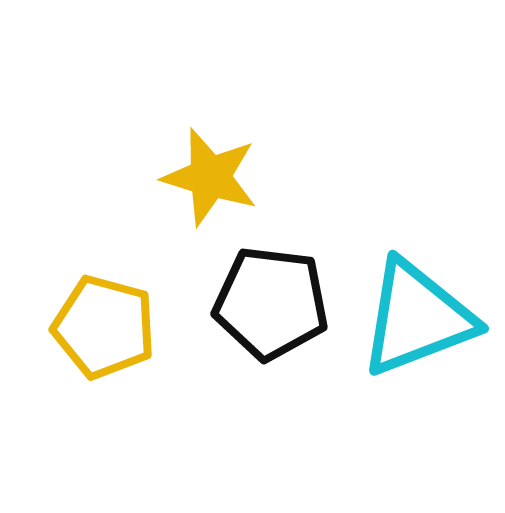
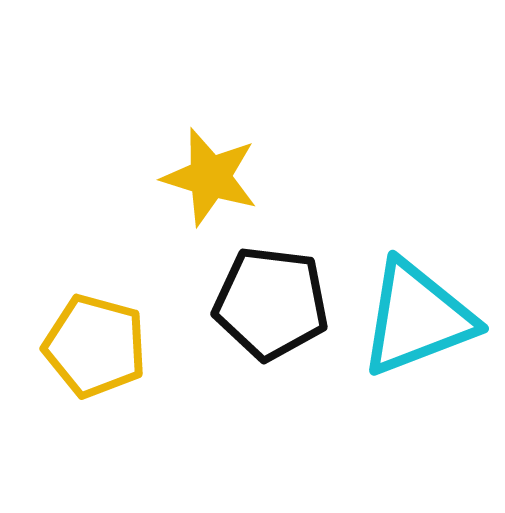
yellow pentagon: moved 9 px left, 19 px down
